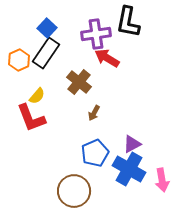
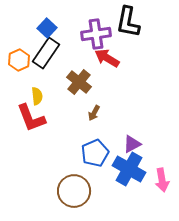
yellow semicircle: rotated 48 degrees counterclockwise
